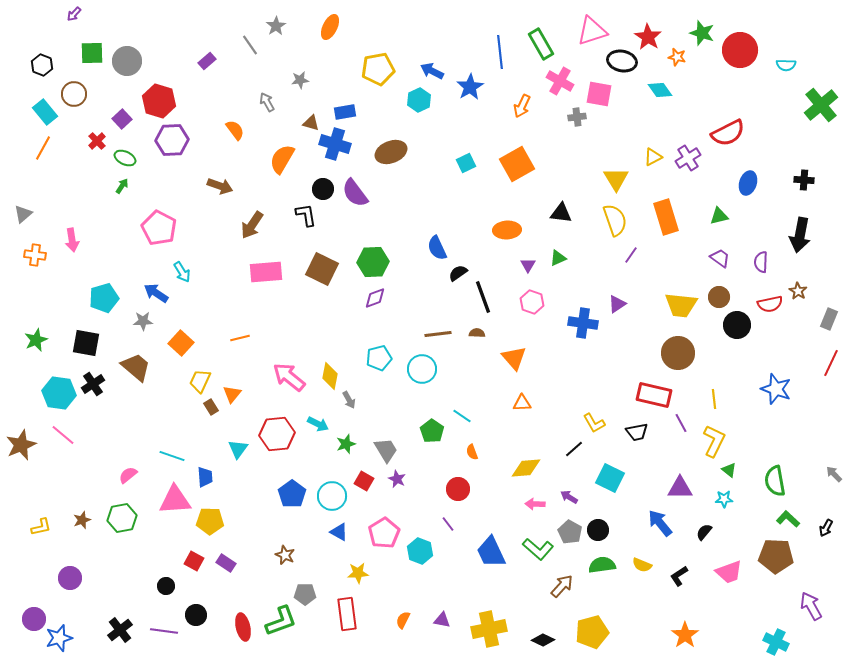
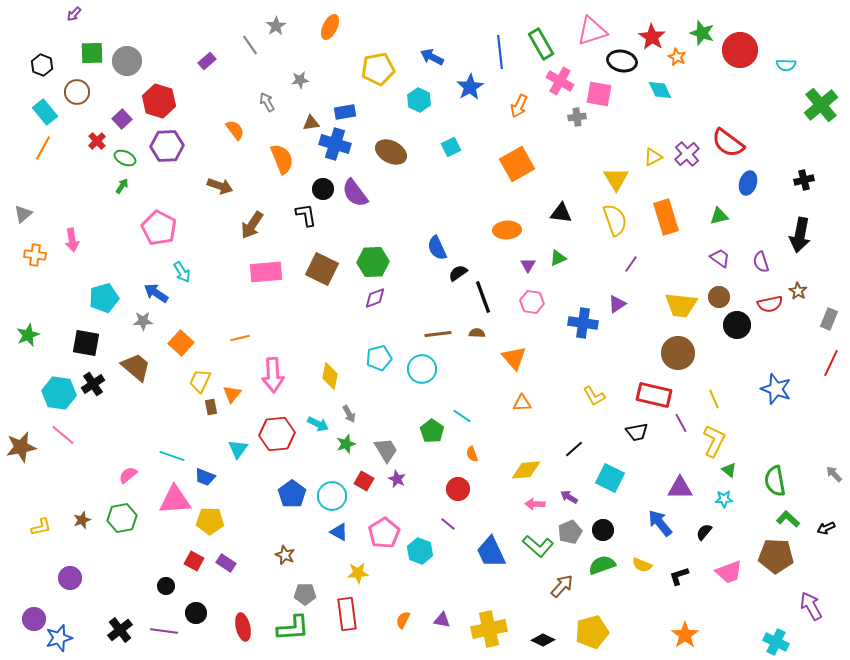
red star at (648, 37): moved 4 px right
orange star at (677, 57): rotated 12 degrees clockwise
blue arrow at (432, 71): moved 14 px up
cyan diamond at (660, 90): rotated 10 degrees clockwise
brown circle at (74, 94): moved 3 px right, 2 px up
cyan hexagon at (419, 100): rotated 10 degrees counterclockwise
orange arrow at (522, 106): moved 3 px left
brown triangle at (311, 123): rotated 24 degrees counterclockwise
red semicircle at (728, 133): moved 10 px down; rotated 64 degrees clockwise
purple hexagon at (172, 140): moved 5 px left, 6 px down
brown ellipse at (391, 152): rotated 48 degrees clockwise
purple cross at (688, 158): moved 1 px left, 4 px up; rotated 10 degrees counterclockwise
orange semicircle at (282, 159): rotated 128 degrees clockwise
cyan square at (466, 163): moved 15 px left, 16 px up
black cross at (804, 180): rotated 18 degrees counterclockwise
purple line at (631, 255): moved 9 px down
purple semicircle at (761, 262): rotated 20 degrees counterclockwise
pink hexagon at (532, 302): rotated 10 degrees counterclockwise
green star at (36, 340): moved 8 px left, 5 px up
pink arrow at (289, 377): moved 16 px left, 2 px up; rotated 132 degrees counterclockwise
yellow line at (714, 399): rotated 18 degrees counterclockwise
gray arrow at (349, 400): moved 14 px down
brown rectangle at (211, 407): rotated 21 degrees clockwise
yellow L-shape at (594, 423): moved 27 px up
brown star at (21, 445): moved 2 px down; rotated 12 degrees clockwise
orange semicircle at (472, 452): moved 2 px down
yellow diamond at (526, 468): moved 2 px down
blue trapezoid at (205, 477): rotated 115 degrees clockwise
purple line at (448, 524): rotated 14 degrees counterclockwise
black arrow at (826, 528): rotated 36 degrees clockwise
black circle at (598, 530): moved 5 px right
gray pentagon at (570, 532): rotated 20 degrees clockwise
green L-shape at (538, 549): moved 3 px up
green semicircle at (602, 565): rotated 12 degrees counterclockwise
black L-shape at (679, 576): rotated 15 degrees clockwise
black circle at (196, 615): moved 2 px up
green L-shape at (281, 621): moved 12 px right, 7 px down; rotated 16 degrees clockwise
